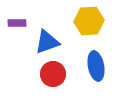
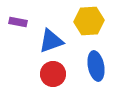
purple rectangle: moved 1 px right, 1 px up; rotated 12 degrees clockwise
blue triangle: moved 4 px right, 1 px up
